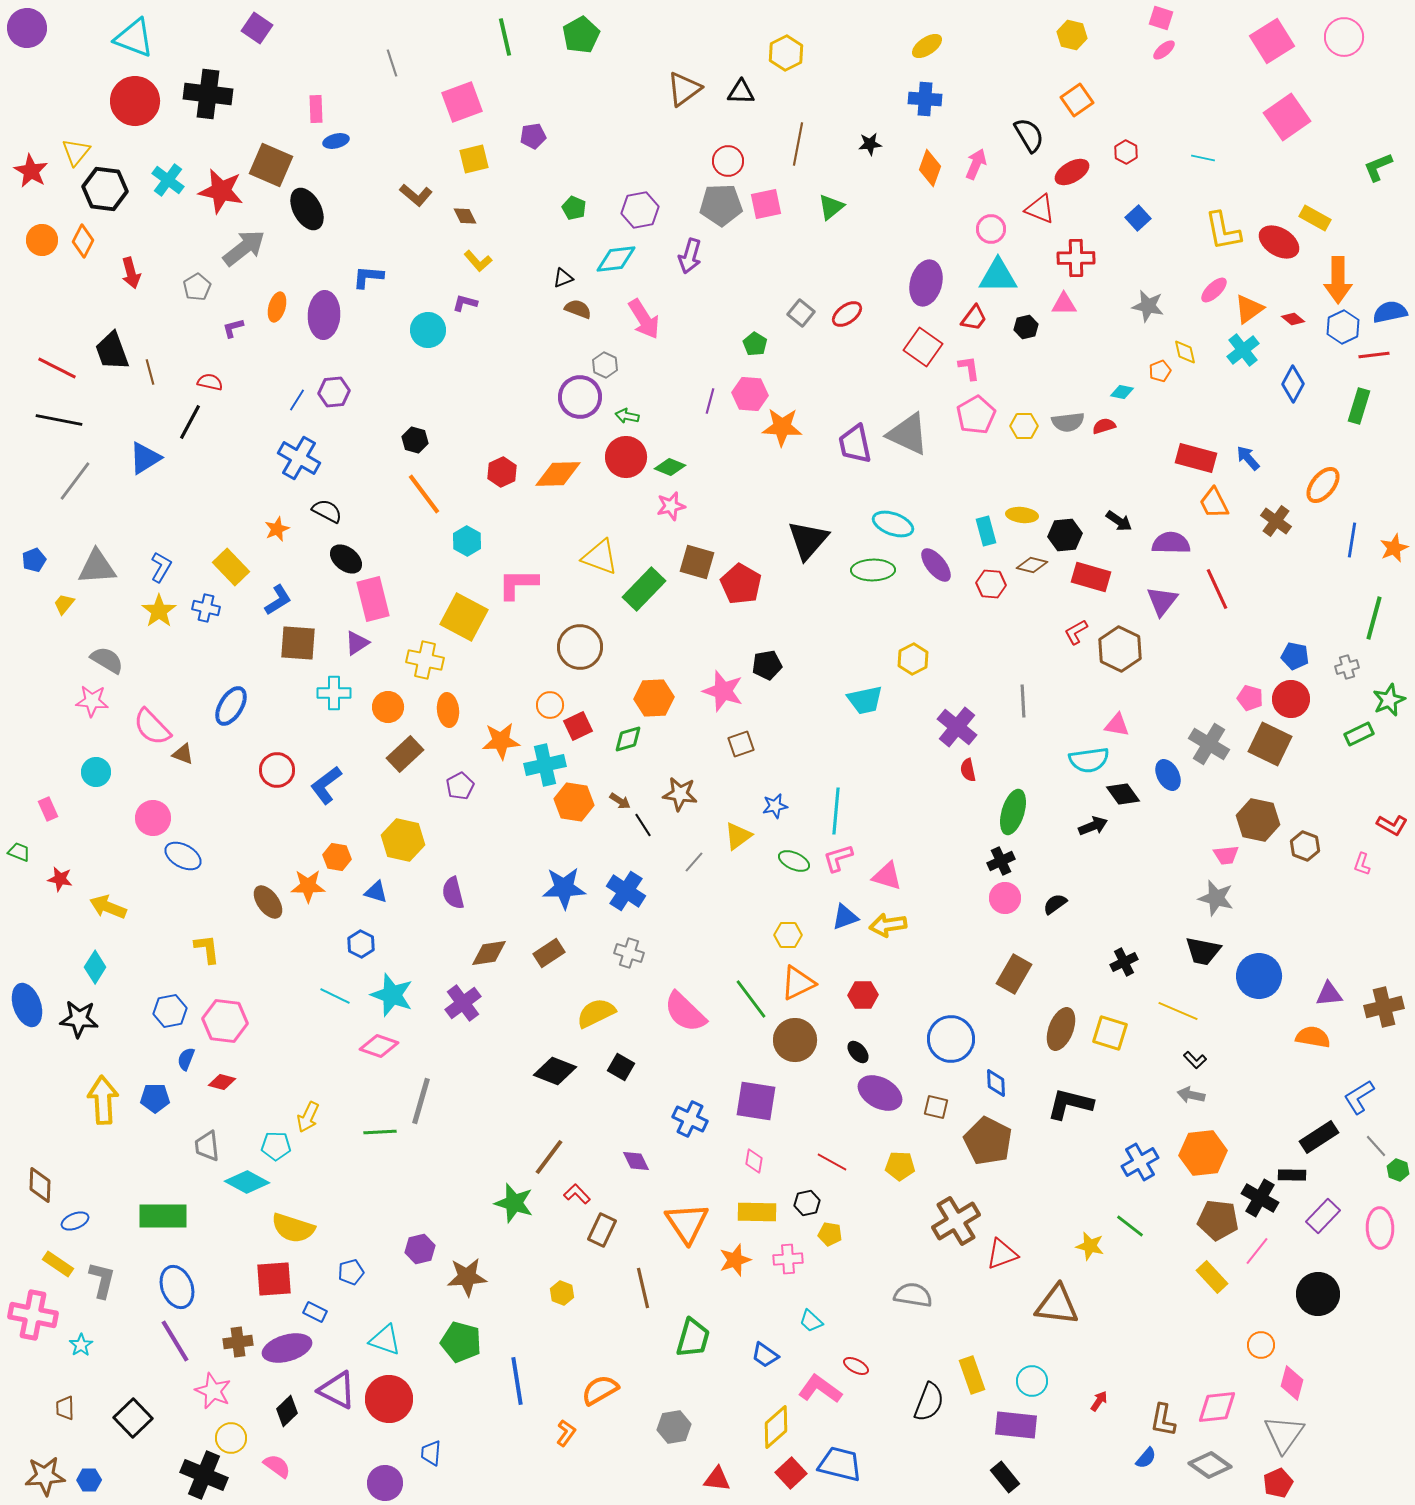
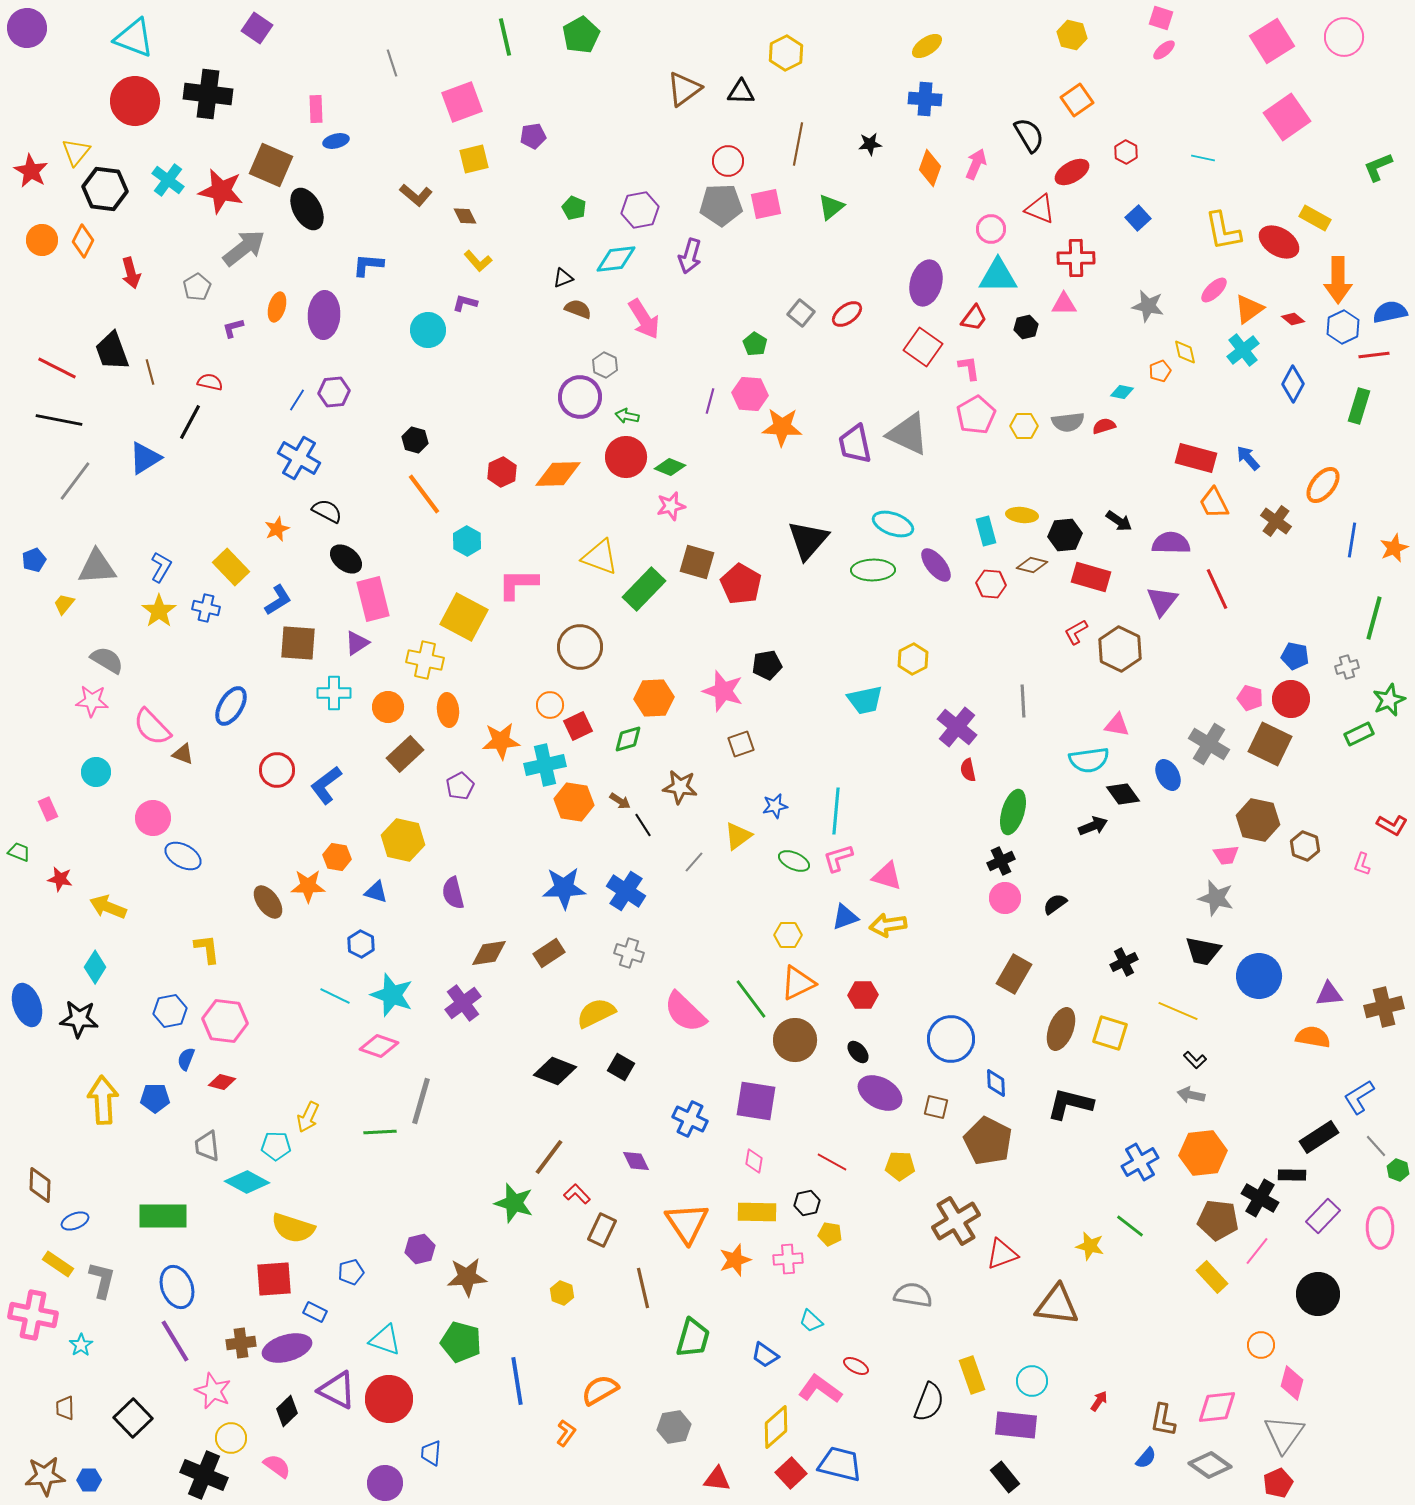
blue L-shape at (368, 277): moved 12 px up
brown star at (680, 794): moved 7 px up
brown cross at (238, 1342): moved 3 px right, 1 px down
